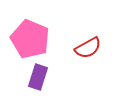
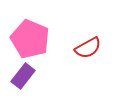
purple rectangle: moved 15 px left, 1 px up; rotated 20 degrees clockwise
